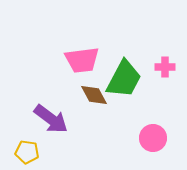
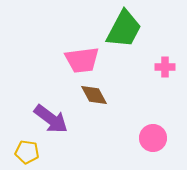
green trapezoid: moved 50 px up
